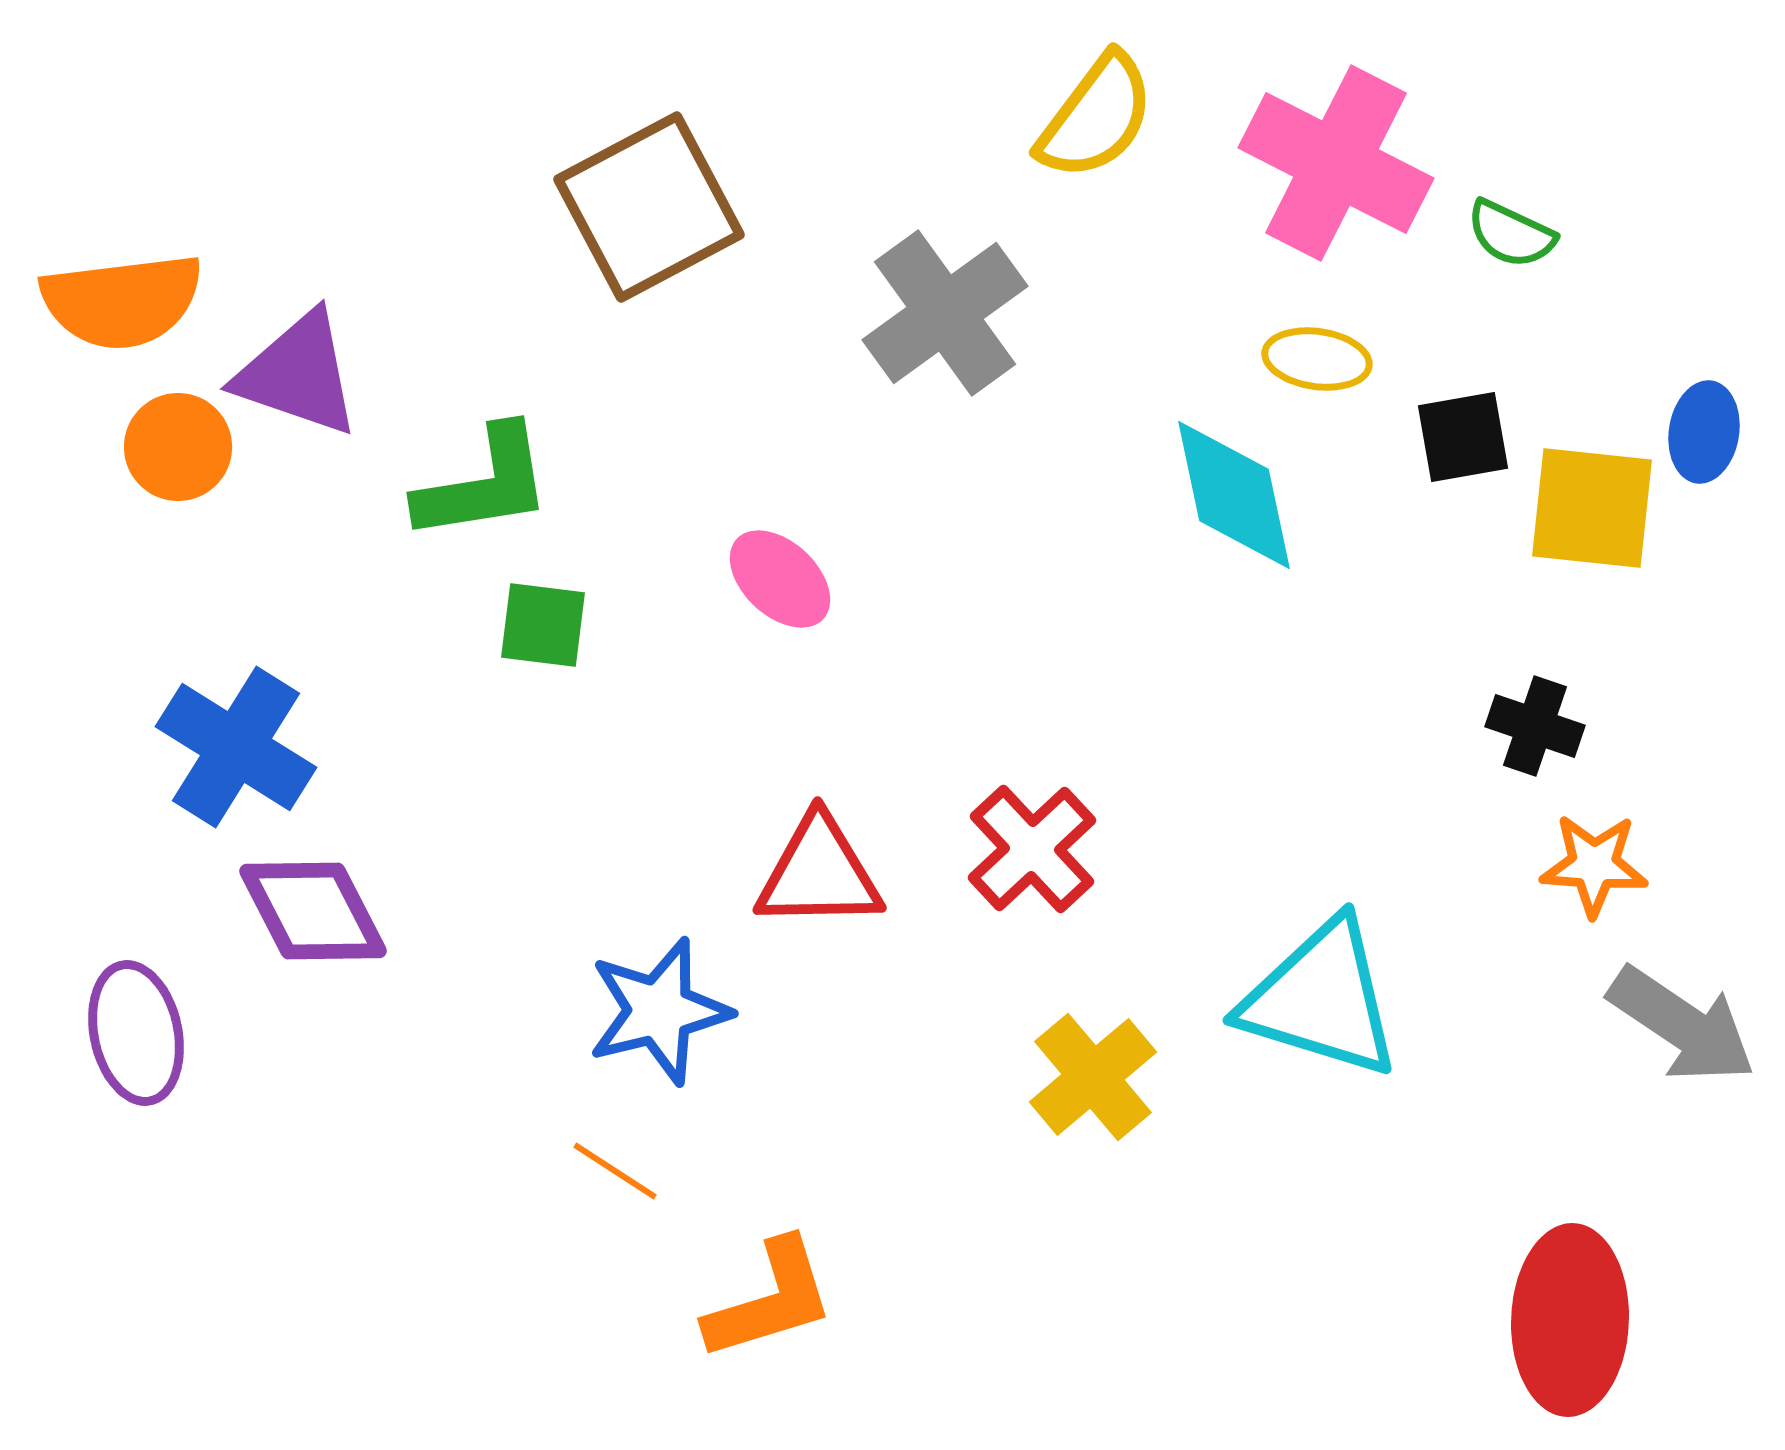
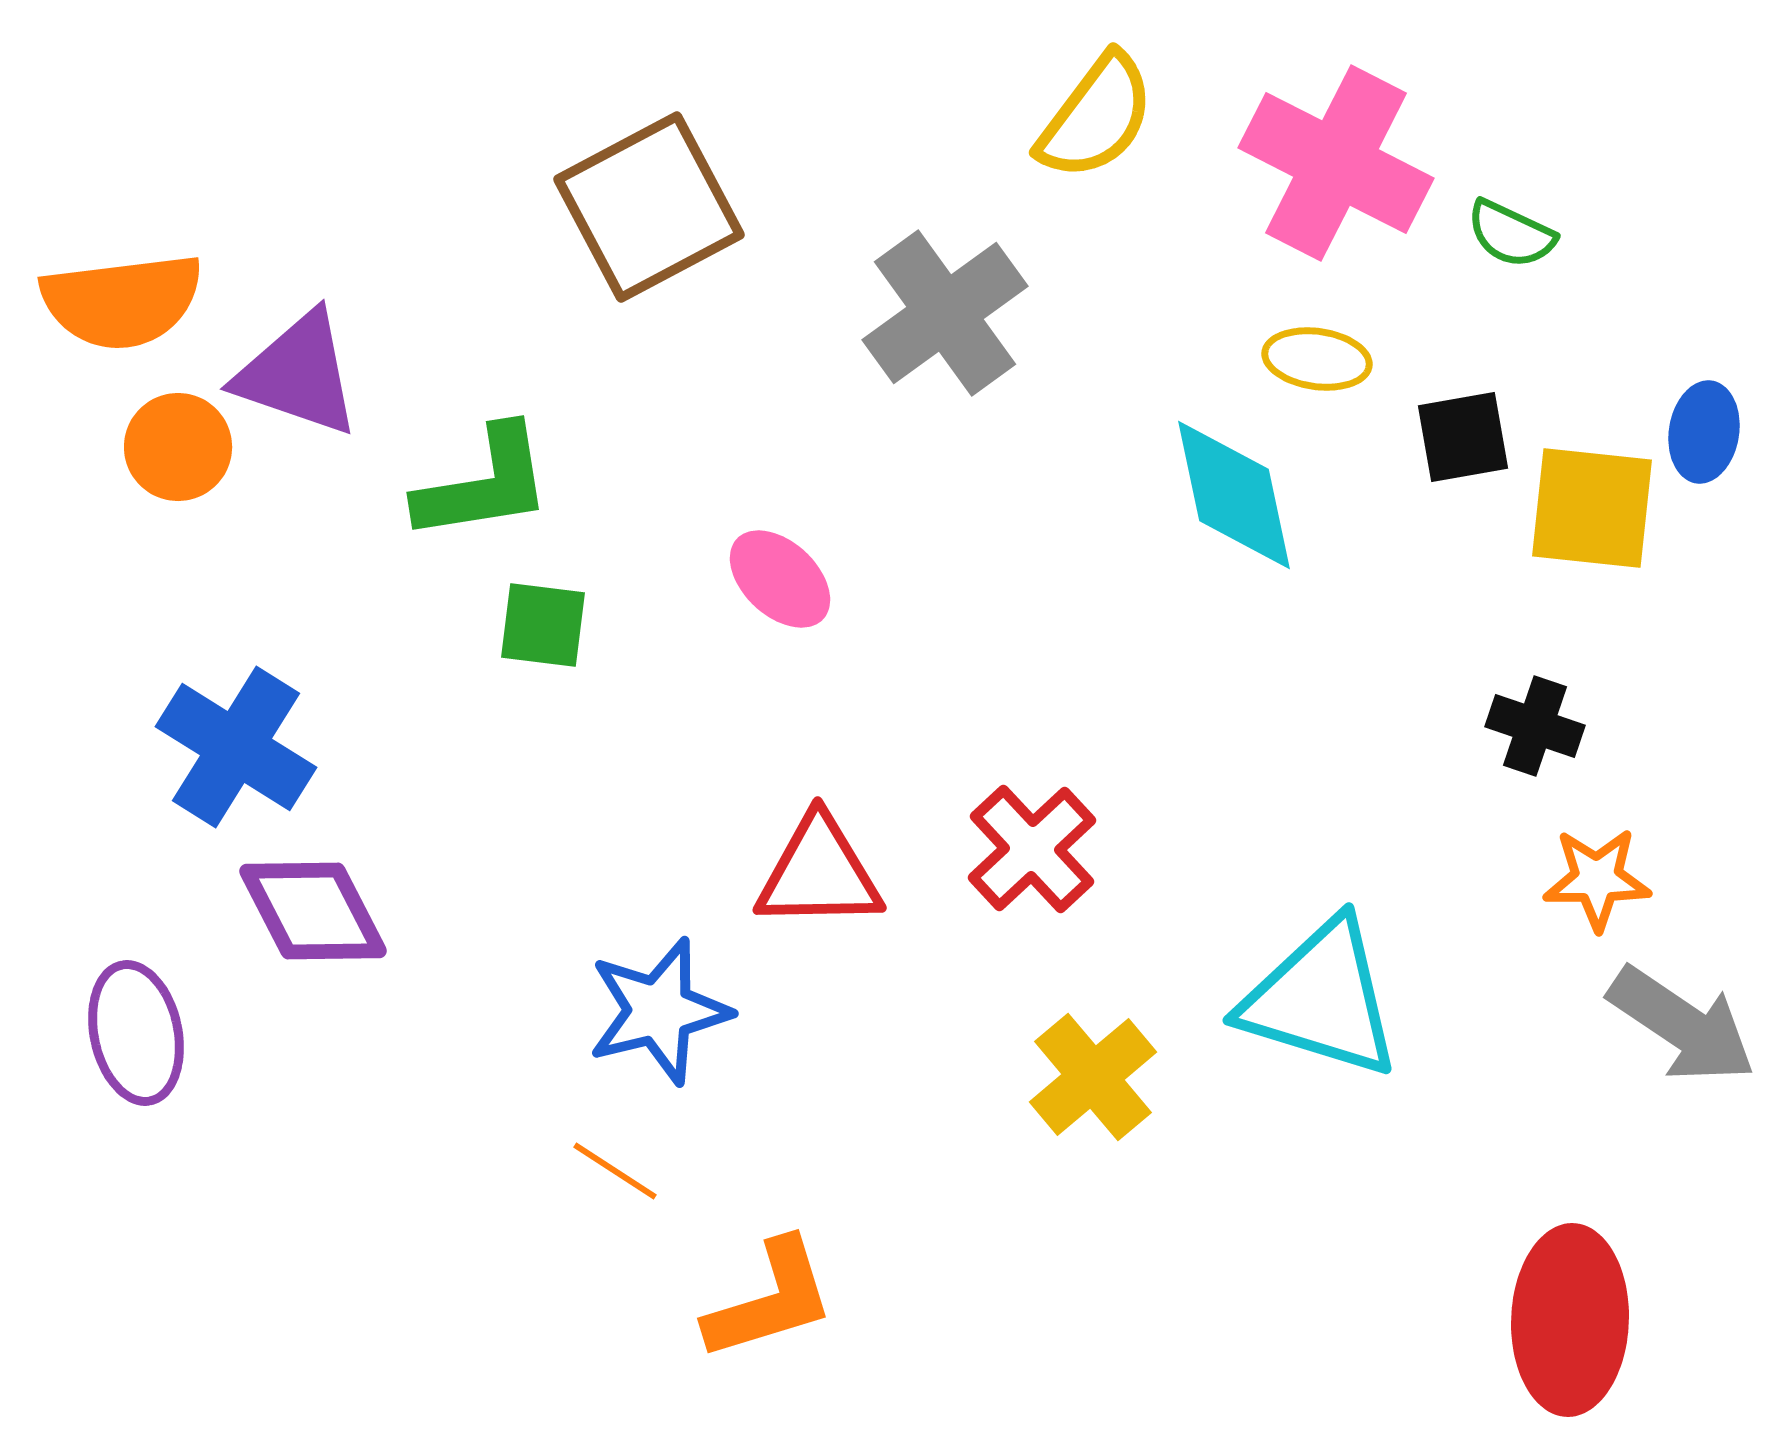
orange star: moved 3 px right, 14 px down; rotated 4 degrees counterclockwise
